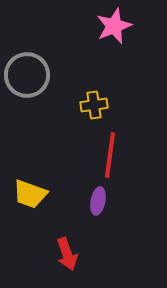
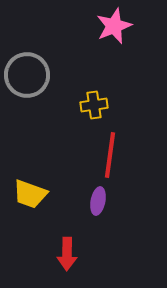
red arrow: rotated 20 degrees clockwise
